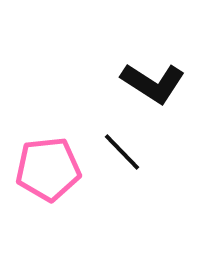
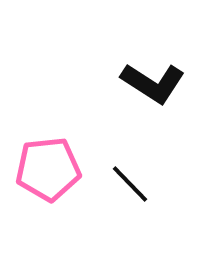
black line: moved 8 px right, 32 px down
